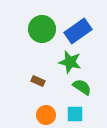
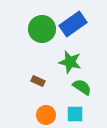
blue rectangle: moved 5 px left, 7 px up
